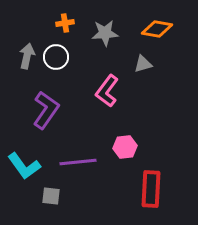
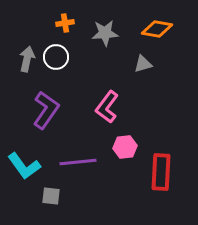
gray arrow: moved 3 px down
pink L-shape: moved 16 px down
red rectangle: moved 10 px right, 17 px up
